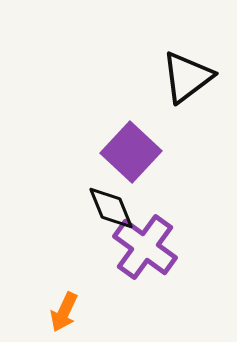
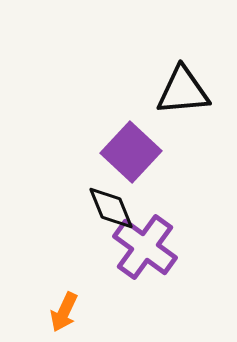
black triangle: moved 4 px left, 14 px down; rotated 32 degrees clockwise
